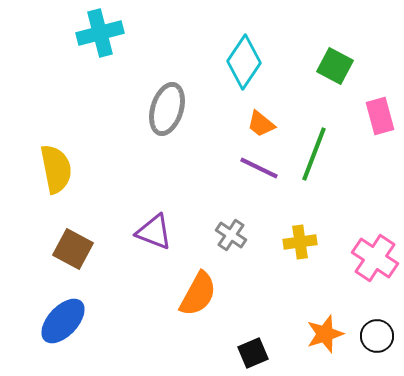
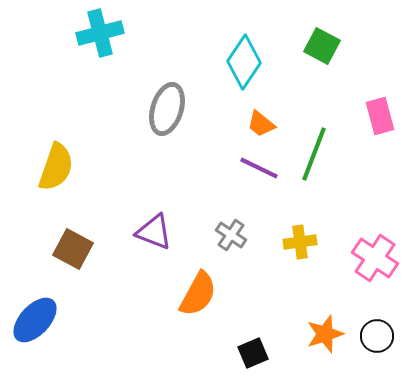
green square: moved 13 px left, 20 px up
yellow semicircle: moved 2 px up; rotated 30 degrees clockwise
blue ellipse: moved 28 px left, 1 px up
